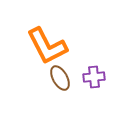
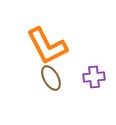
brown ellipse: moved 9 px left
